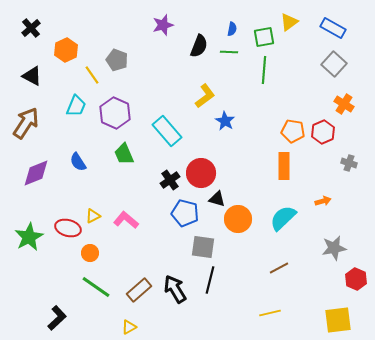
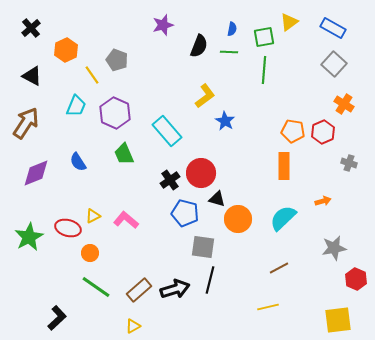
black arrow at (175, 289): rotated 104 degrees clockwise
yellow line at (270, 313): moved 2 px left, 6 px up
yellow triangle at (129, 327): moved 4 px right, 1 px up
